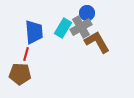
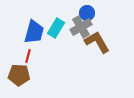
cyan rectangle: moved 7 px left
blue trapezoid: rotated 20 degrees clockwise
red line: moved 2 px right, 2 px down
brown pentagon: moved 1 px left, 1 px down
